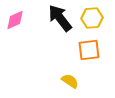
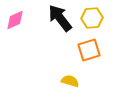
orange square: rotated 10 degrees counterclockwise
yellow semicircle: rotated 18 degrees counterclockwise
